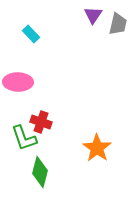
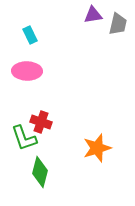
purple triangle: rotated 48 degrees clockwise
cyan rectangle: moved 1 px left, 1 px down; rotated 18 degrees clockwise
pink ellipse: moved 9 px right, 11 px up
orange star: rotated 20 degrees clockwise
